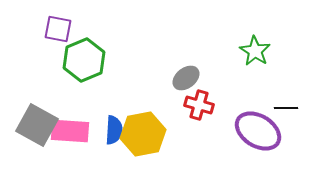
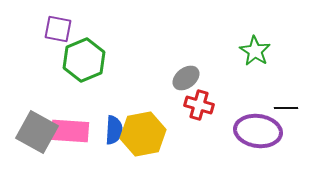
gray square: moved 7 px down
purple ellipse: rotated 24 degrees counterclockwise
